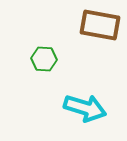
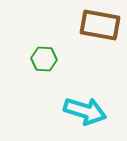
cyan arrow: moved 3 px down
